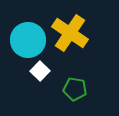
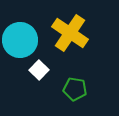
cyan circle: moved 8 px left
white square: moved 1 px left, 1 px up
